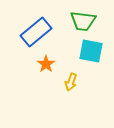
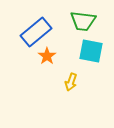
orange star: moved 1 px right, 8 px up
